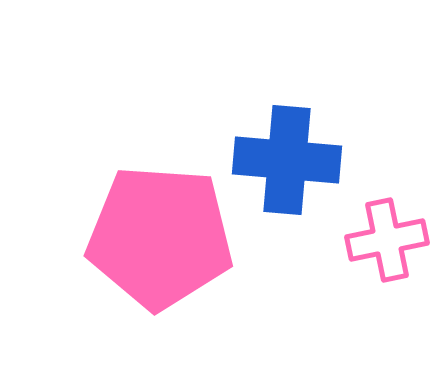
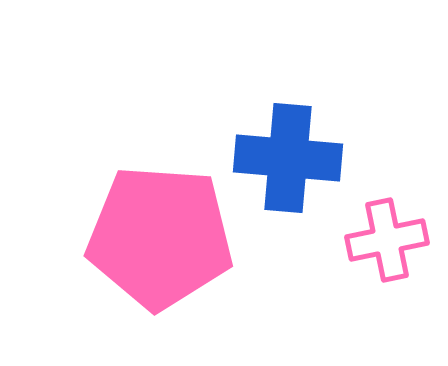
blue cross: moved 1 px right, 2 px up
